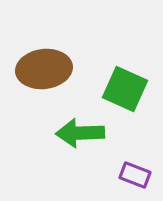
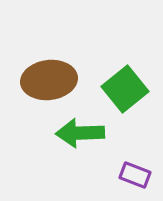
brown ellipse: moved 5 px right, 11 px down
green square: rotated 27 degrees clockwise
